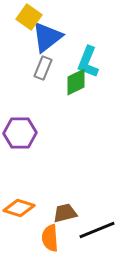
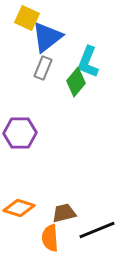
yellow square: moved 2 px left, 1 px down; rotated 10 degrees counterclockwise
green diamond: rotated 24 degrees counterclockwise
brown trapezoid: moved 1 px left
